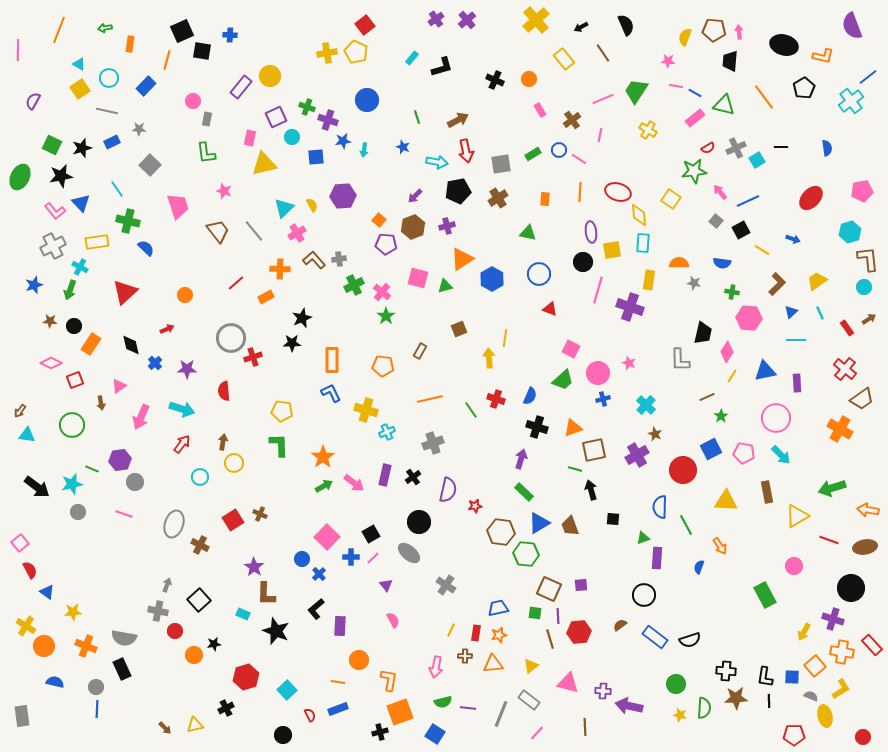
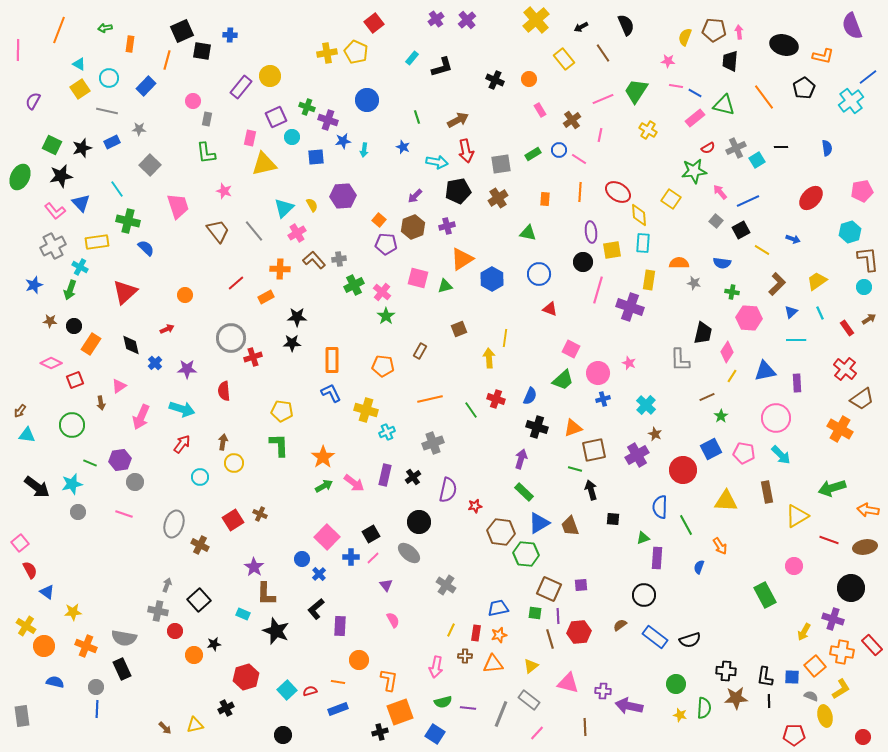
red square at (365, 25): moved 9 px right, 2 px up
red ellipse at (618, 192): rotated 15 degrees clockwise
black star at (302, 318): moved 5 px left, 1 px up; rotated 24 degrees clockwise
green line at (92, 469): moved 2 px left, 6 px up
red semicircle at (310, 715): moved 24 px up; rotated 80 degrees counterclockwise
